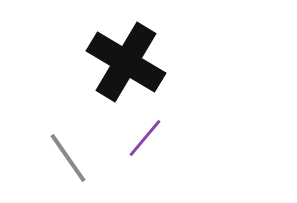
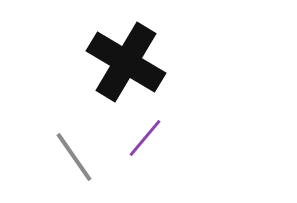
gray line: moved 6 px right, 1 px up
